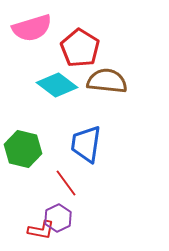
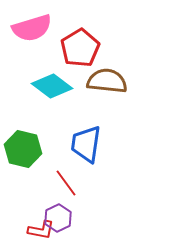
red pentagon: rotated 9 degrees clockwise
cyan diamond: moved 5 px left, 1 px down
